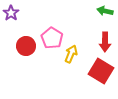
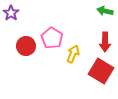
yellow arrow: moved 2 px right
